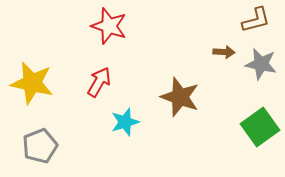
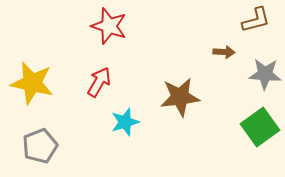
gray star: moved 4 px right, 10 px down; rotated 8 degrees counterclockwise
brown star: rotated 27 degrees counterclockwise
